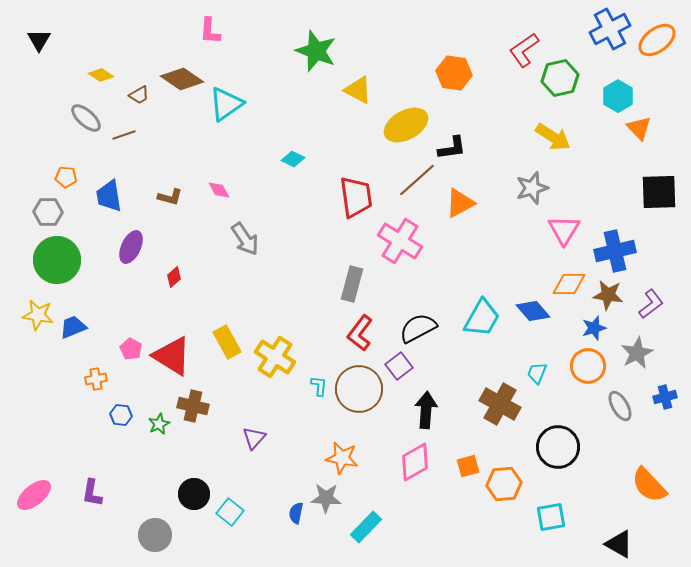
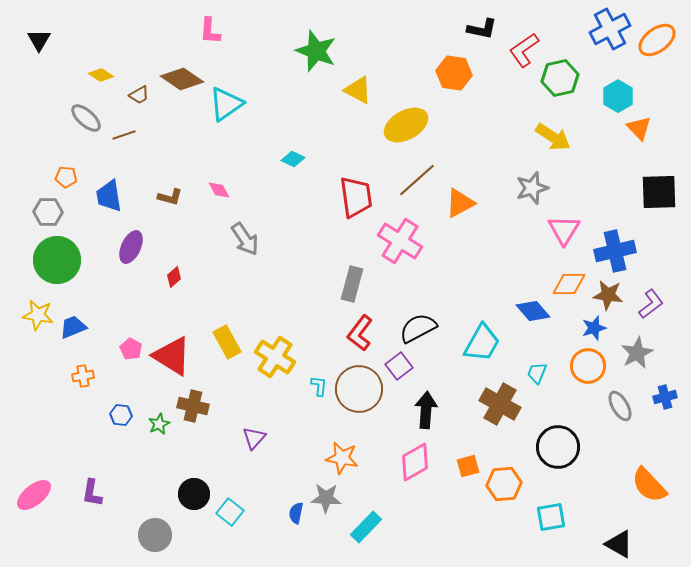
black L-shape at (452, 148): moved 30 px right, 119 px up; rotated 20 degrees clockwise
cyan trapezoid at (482, 318): moved 25 px down
orange cross at (96, 379): moved 13 px left, 3 px up
